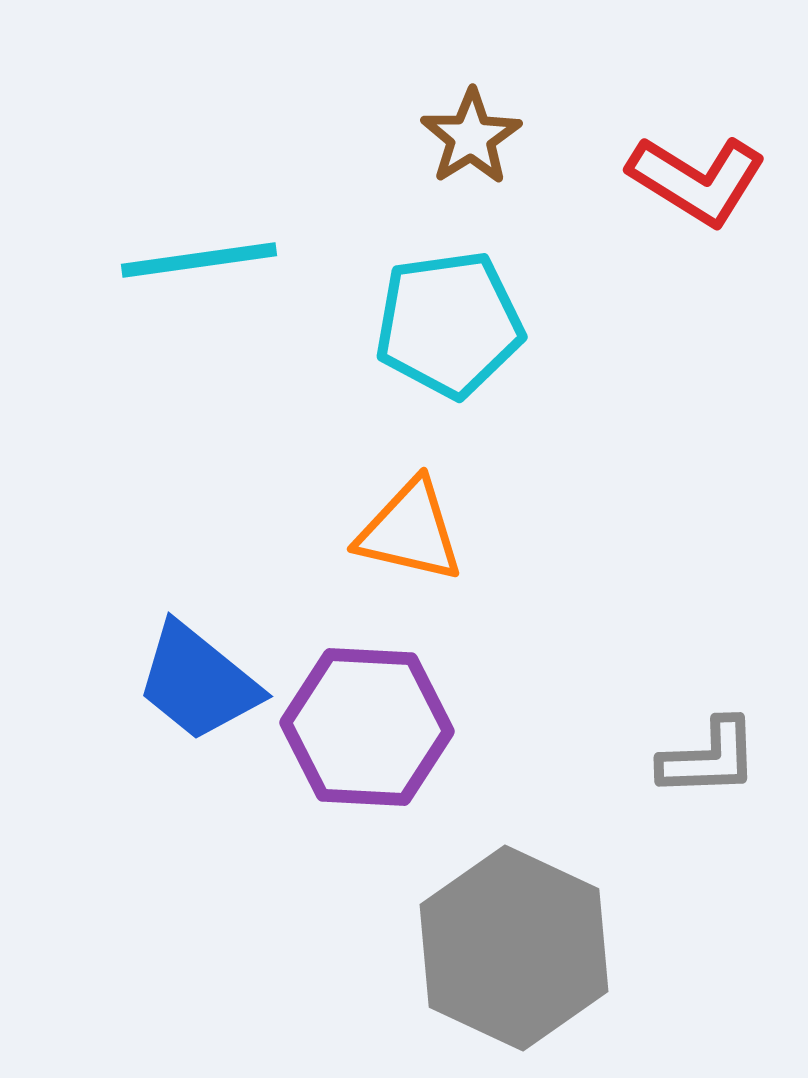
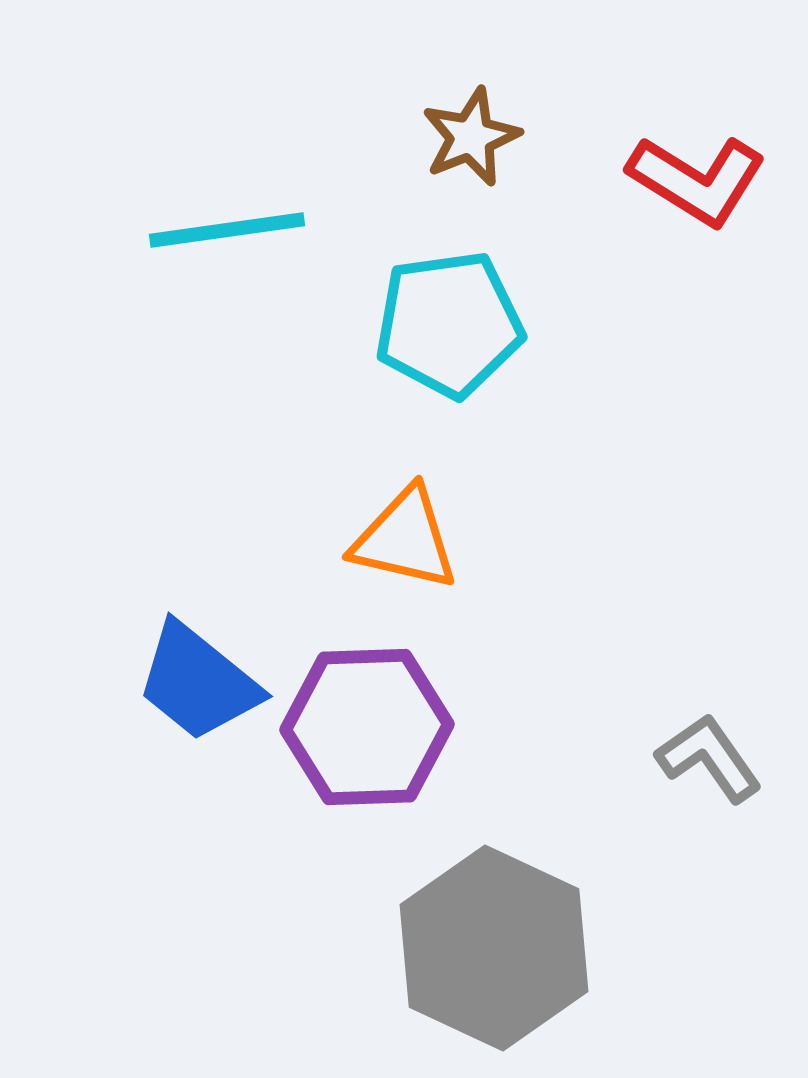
brown star: rotated 10 degrees clockwise
cyan line: moved 28 px right, 30 px up
orange triangle: moved 5 px left, 8 px down
purple hexagon: rotated 5 degrees counterclockwise
gray L-shape: rotated 123 degrees counterclockwise
gray hexagon: moved 20 px left
